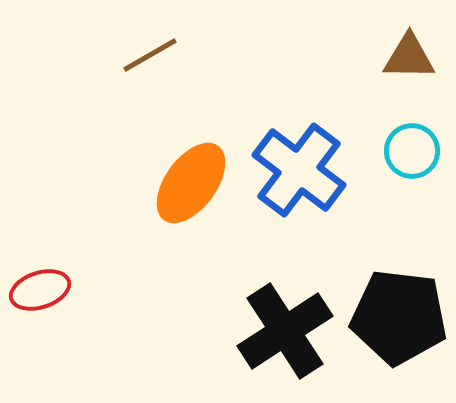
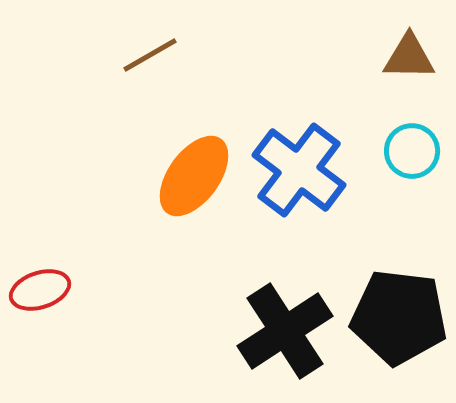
orange ellipse: moved 3 px right, 7 px up
